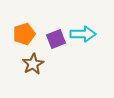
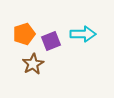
purple square: moved 5 px left, 2 px down
